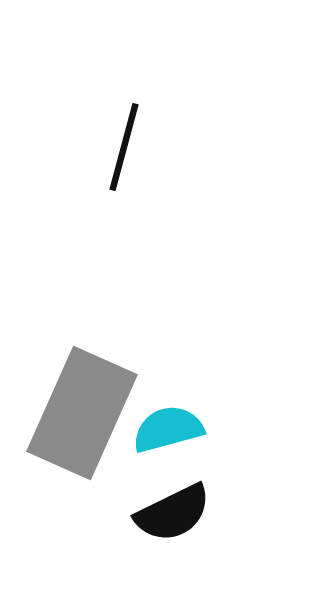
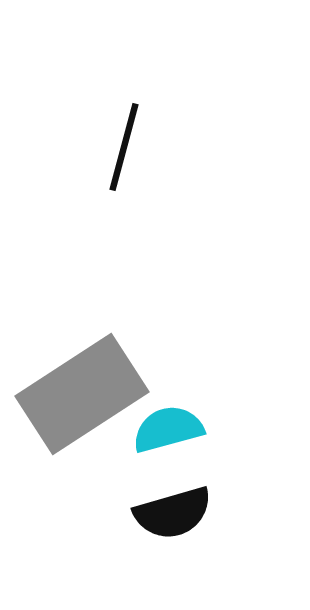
gray rectangle: moved 19 px up; rotated 33 degrees clockwise
black semicircle: rotated 10 degrees clockwise
